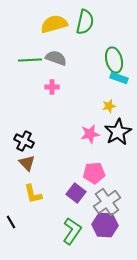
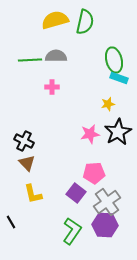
yellow semicircle: moved 1 px right, 4 px up
gray semicircle: moved 2 px up; rotated 20 degrees counterclockwise
yellow star: moved 1 px left, 2 px up
